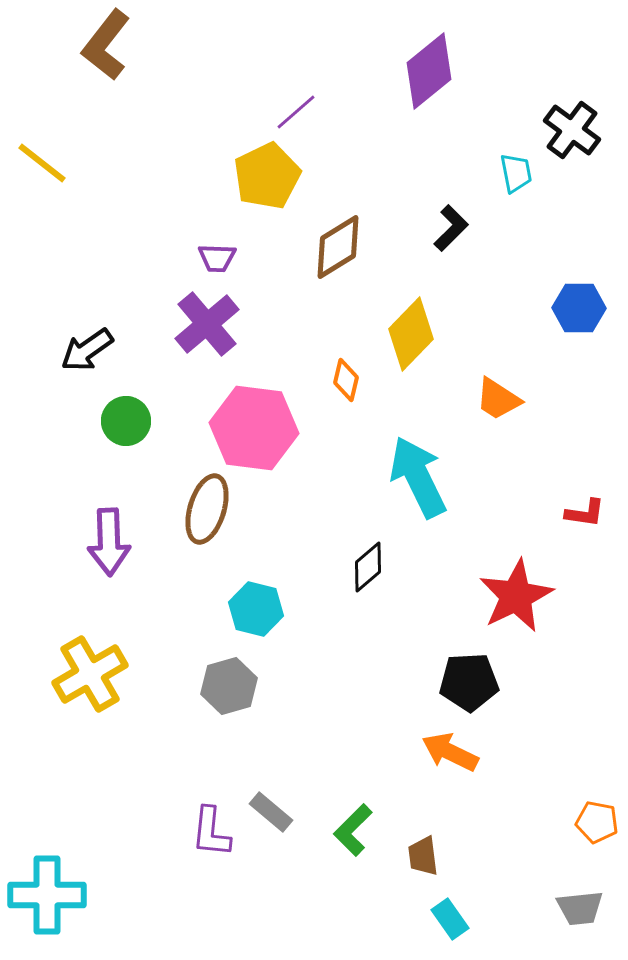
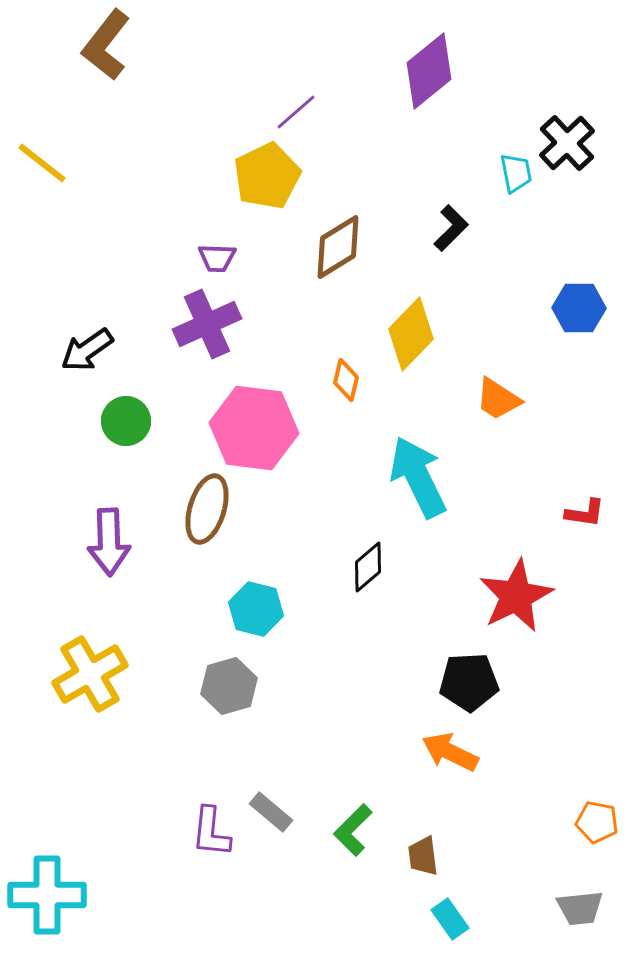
black cross: moved 5 px left, 13 px down; rotated 10 degrees clockwise
purple cross: rotated 16 degrees clockwise
